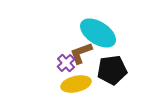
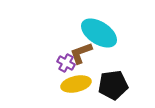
cyan ellipse: moved 1 px right
purple cross: rotated 18 degrees counterclockwise
black pentagon: moved 1 px right, 15 px down
